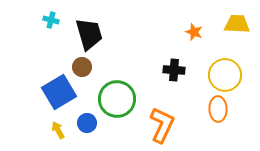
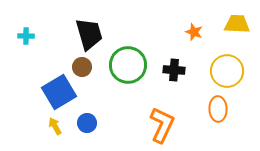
cyan cross: moved 25 px left, 16 px down; rotated 14 degrees counterclockwise
yellow circle: moved 2 px right, 4 px up
green circle: moved 11 px right, 34 px up
yellow arrow: moved 3 px left, 4 px up
